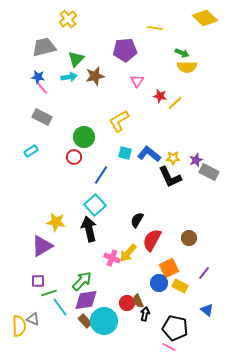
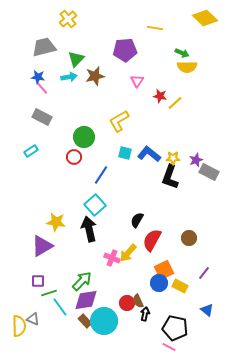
black L-shape at (170, 177): rotated 45 degrees clockwise
orange square at (169, 268): moved 5 px left, 2 px down
